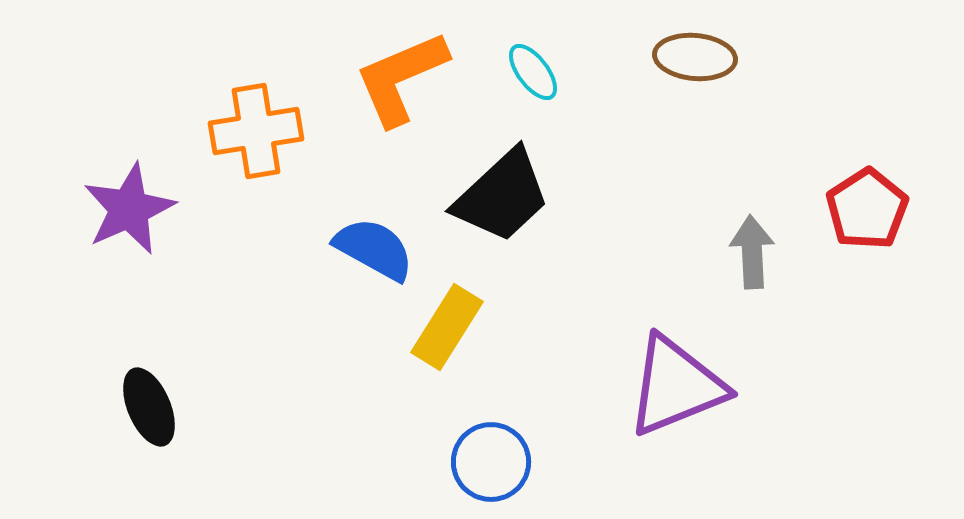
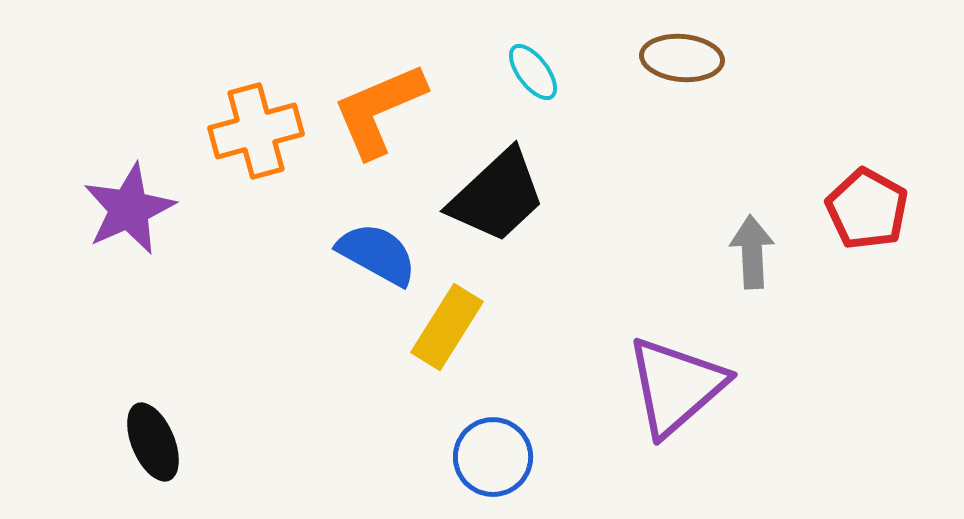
brown ellipse: moved 13 px left, 1 px down
orange L-shape: moved 22 px left, 32 px down
orange cross: rotated 6 degrees counterclockwise
black trapezoid: moved 5 px left
red pentagon: rotated 10 degrees counterclockwise
blue semicircle: moved 3 px right, 5 px down
purple triangle: rotated 19 degrees counterclockwise
black ellipse: moved 4 px right, 35 px down
blue circle: moved 2 px right, 5 px up
